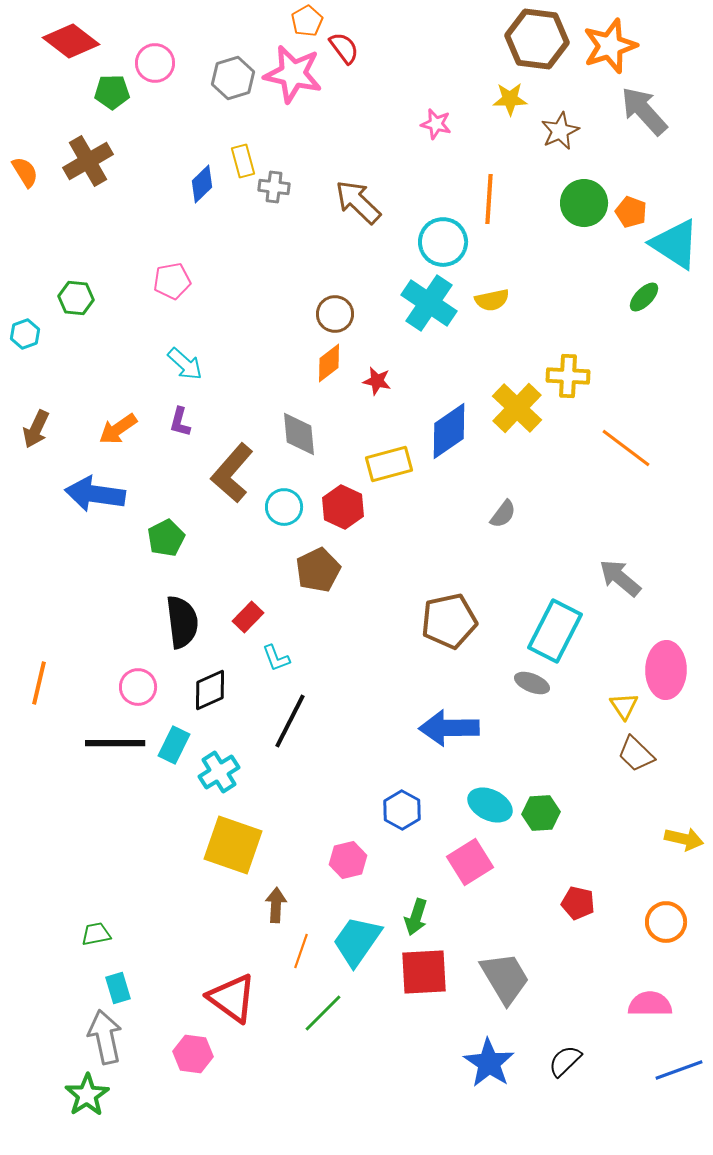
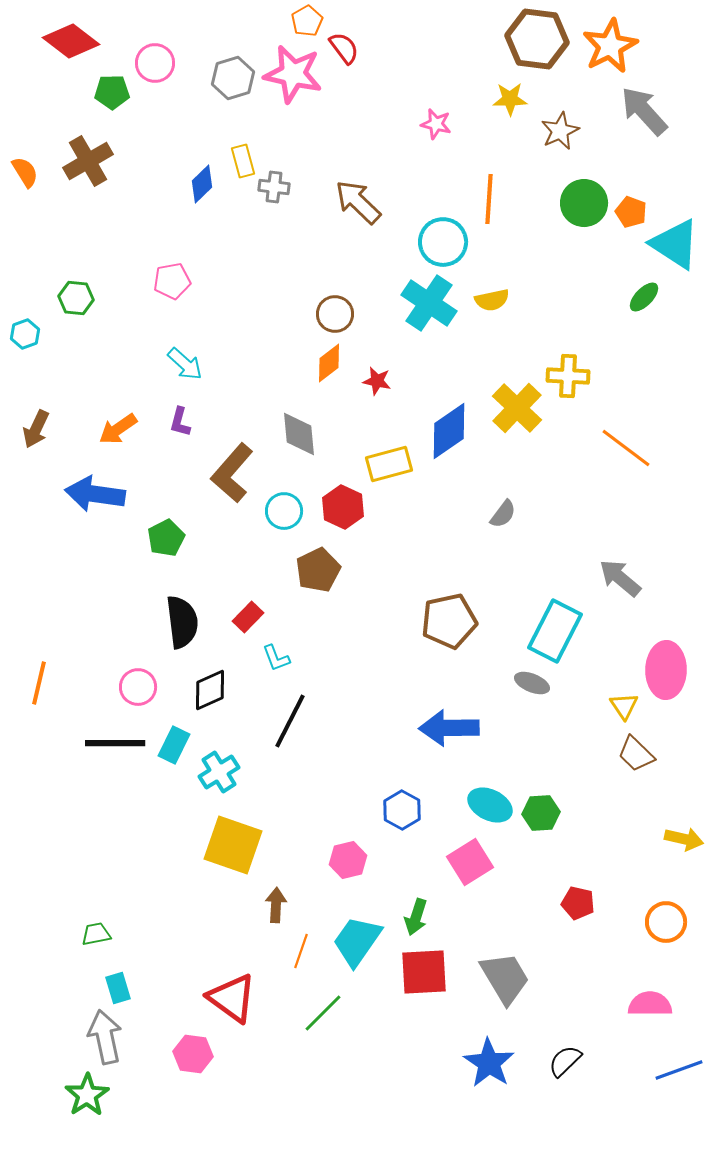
orange star at (610, 46): rotated 8 degrees counterclockwise
cyan circle at (284, 507): moved 4 px down
